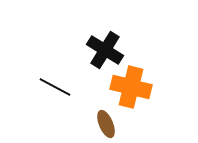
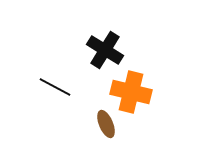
orange cross: moved 5 px down
